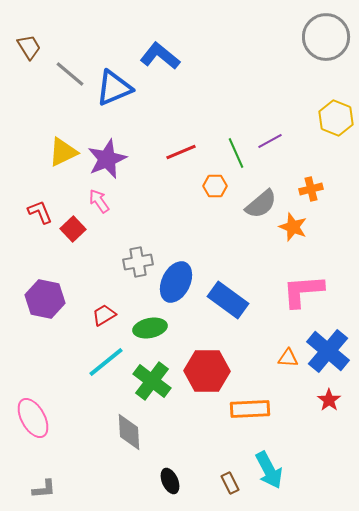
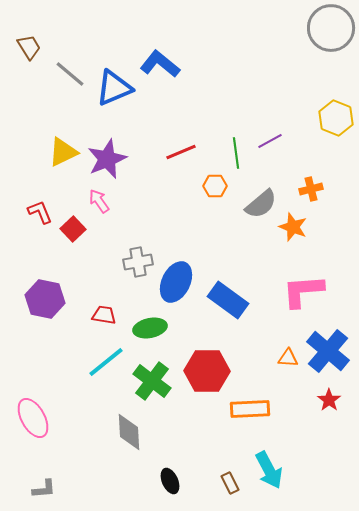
gray circle: moved 5 px right, 9 px up
blue L-shape: moved 8 px down
green line: rotated 16 degrees clockwise
red trapezoid: rotated 40 degrees clockwise
